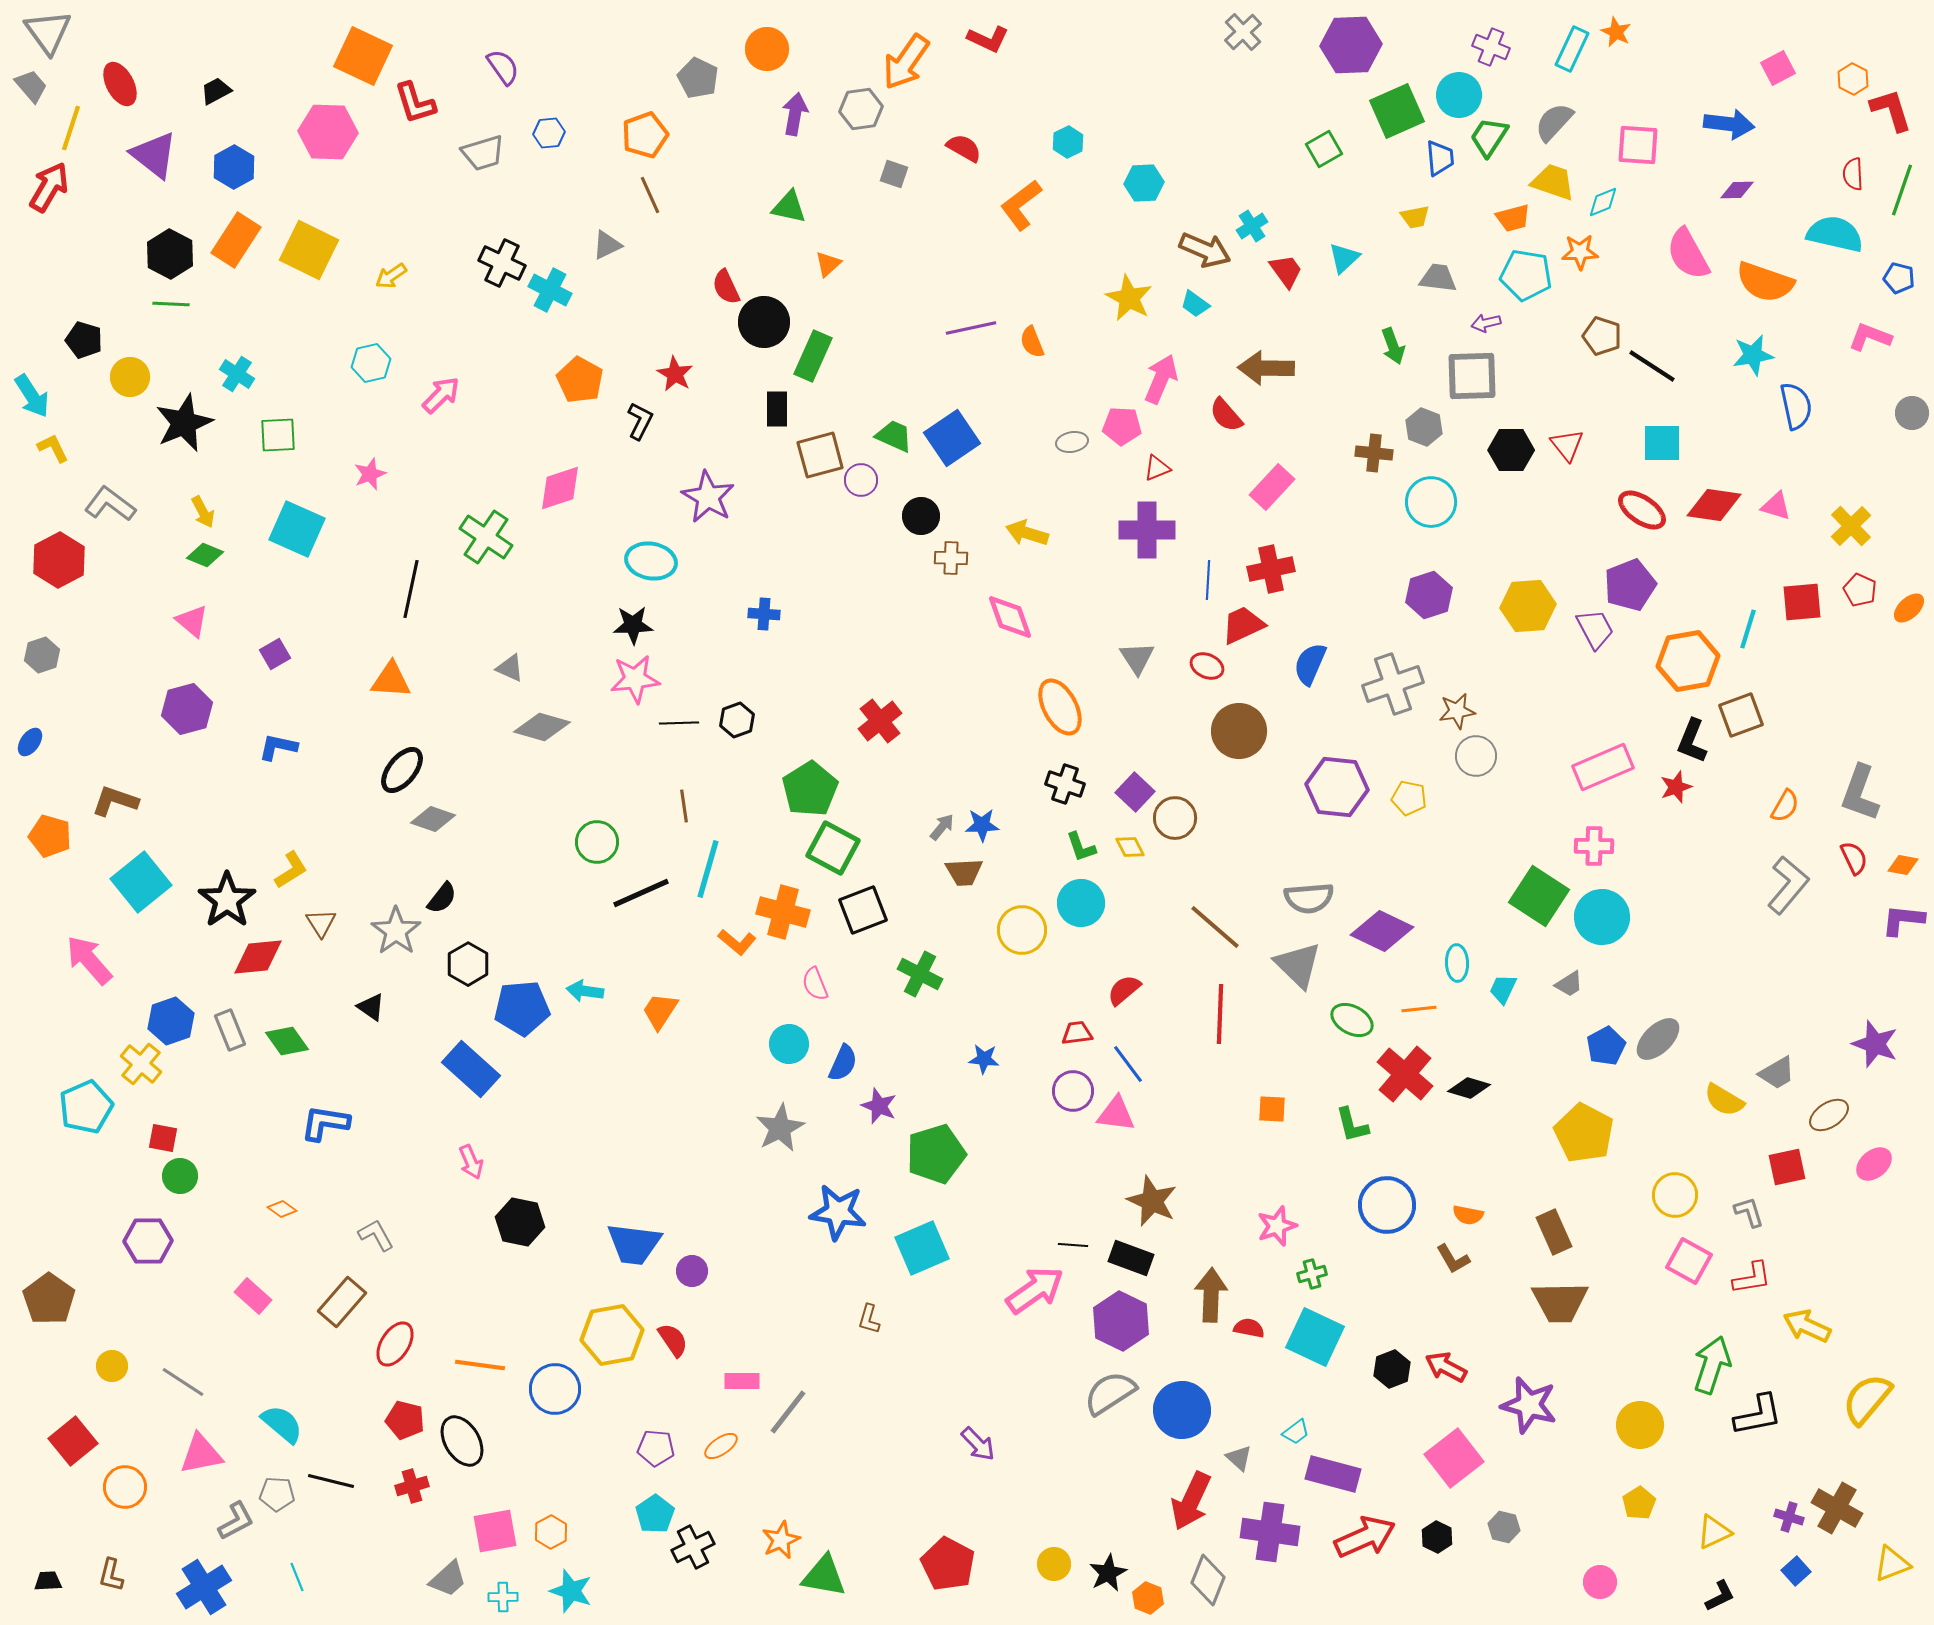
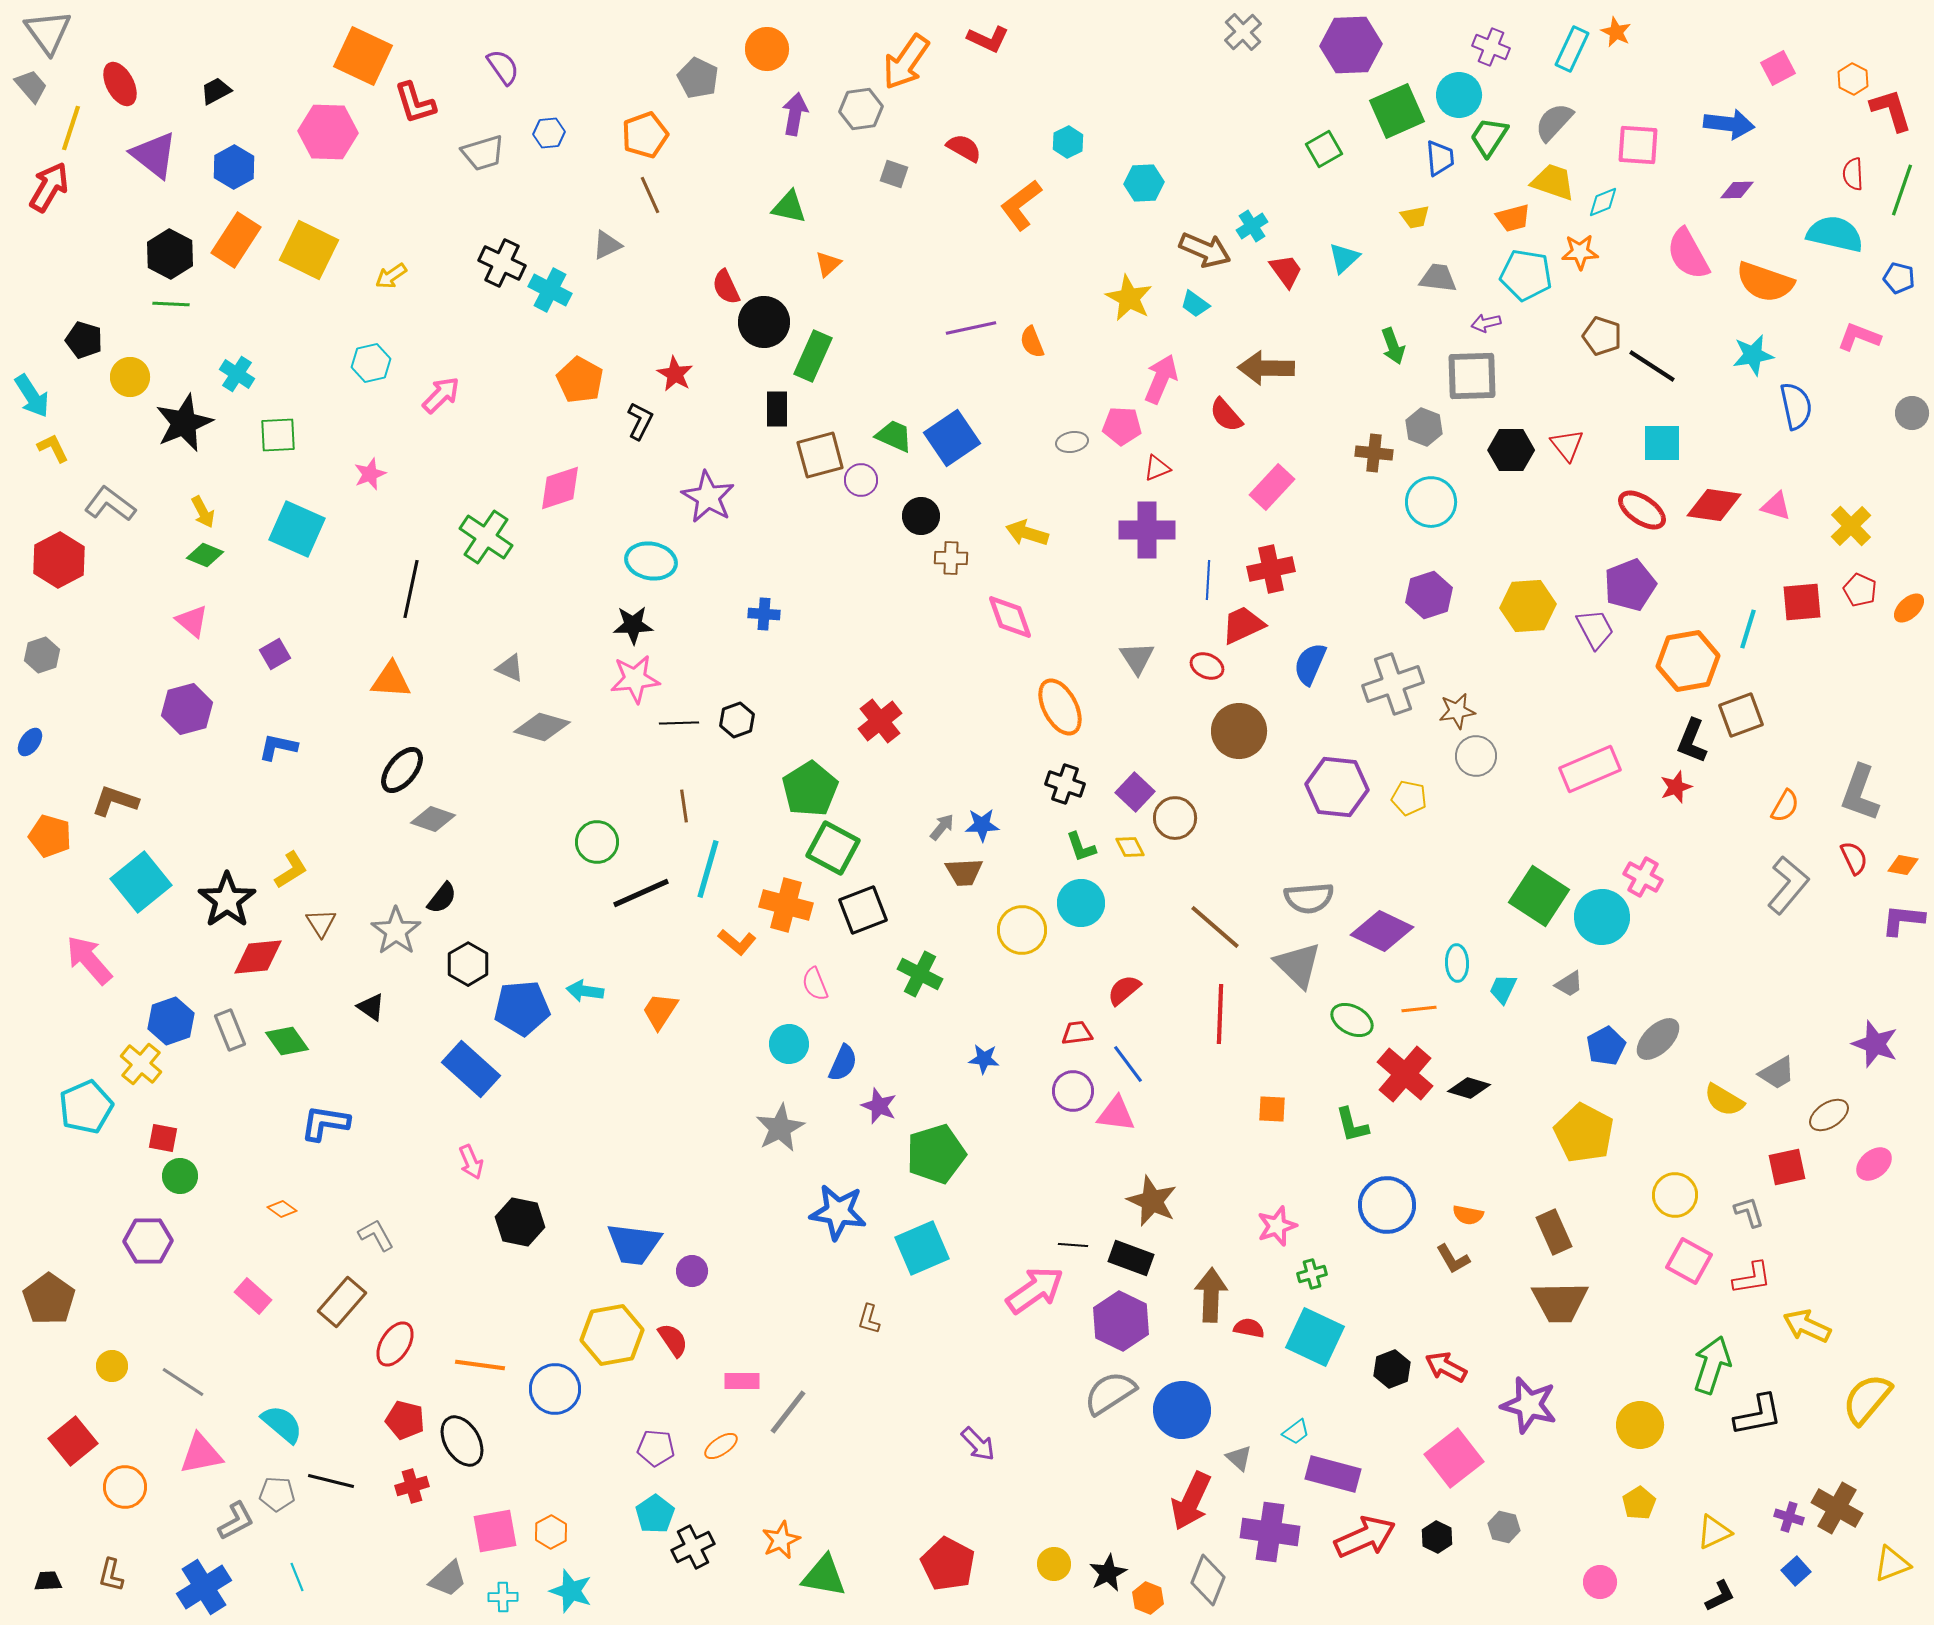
pink L-shape at (1870, 337): moved 11 px left
pink rectangle at (1603, 767): moved 13 px left, 2 px down
pink cross at (1594, 846): moved 49 px right, 31 px down; rotated 27 degrees clockwise
orange cross at (783, 912): moved 3 px right, 7 px up
